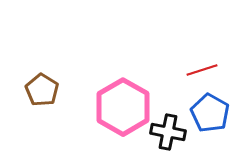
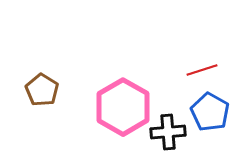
blue pentagon: moved 1 px up
black cross: rotated 16 degrees counterclockwise
